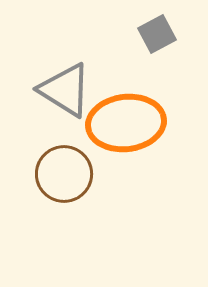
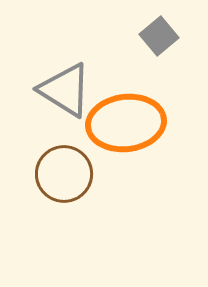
gray square: moved 2 px right, 2 px down; rotated 12 degrees counterclockwise
